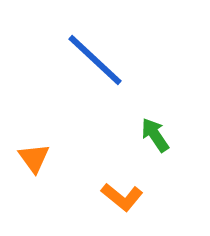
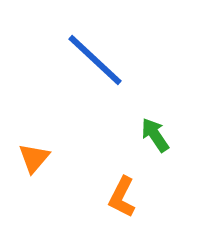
orange triangle: rotated 16 degrees clockwise
orange L-shape: rotated 78 degrees clockwise
